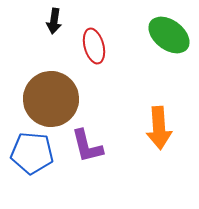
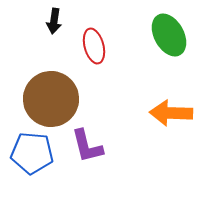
green ellipse: rotated 24 degrees clockwise
orange arrow: moved 12 px right, 15 px up; rotated 96 degrees clockwise
